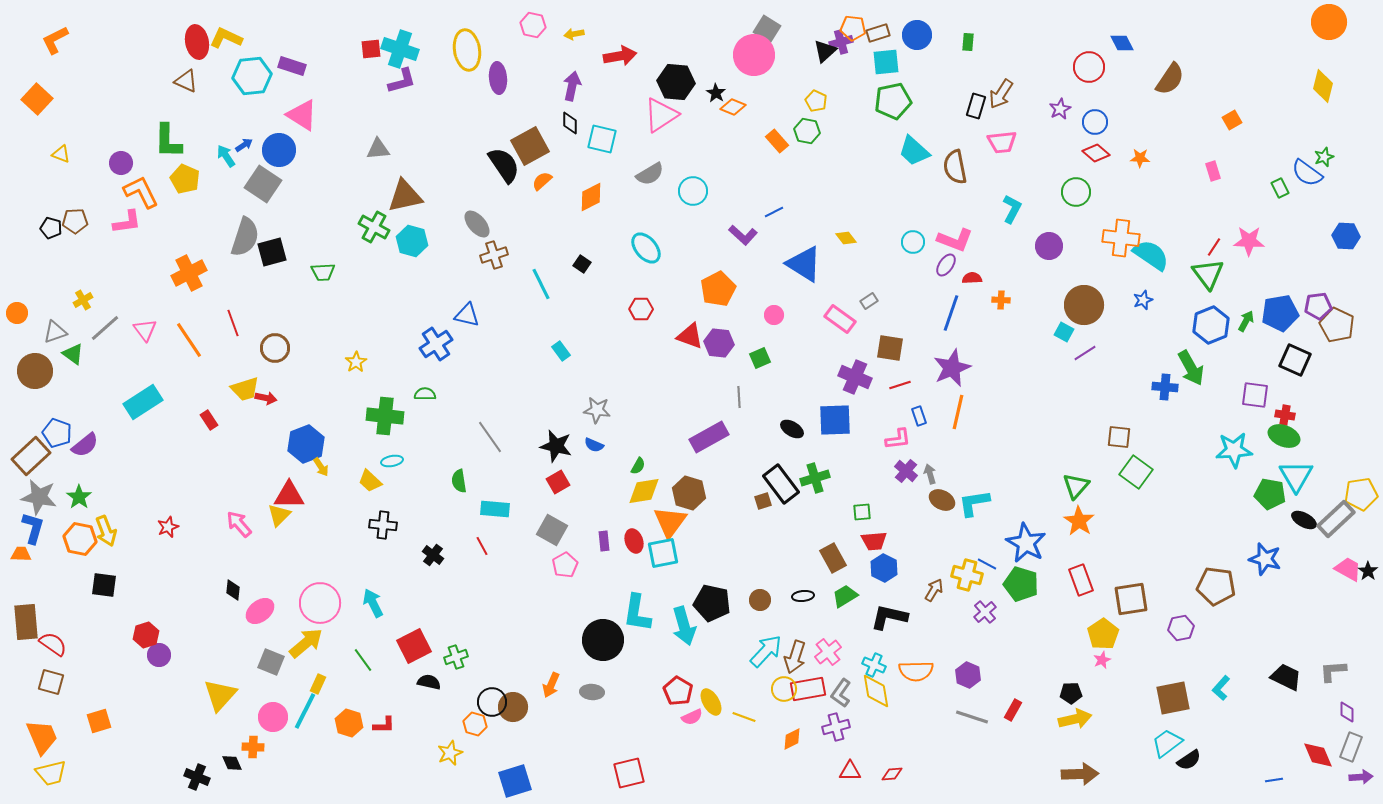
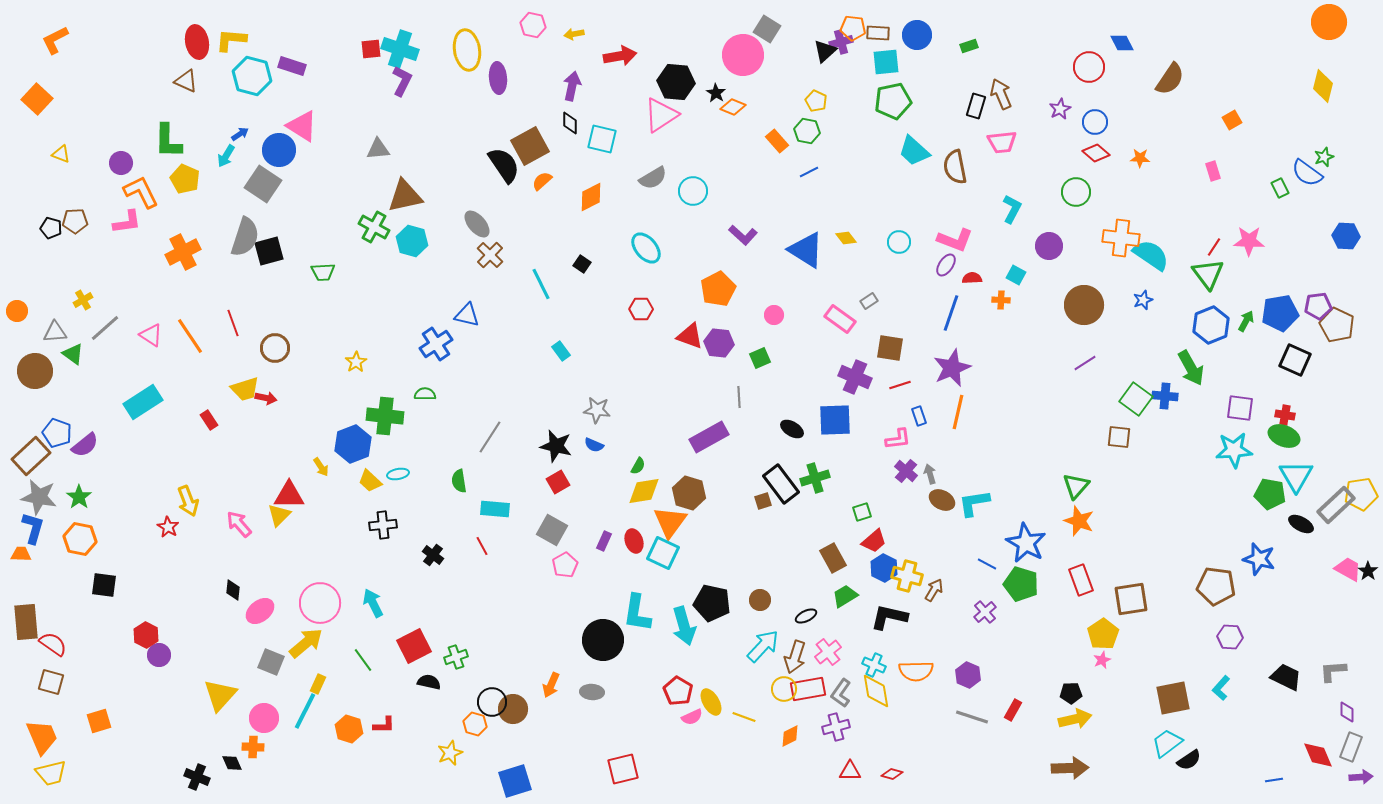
brown rectangle at (878, 33): rotated 20 degrees clockwise
yellow L-shape at (226, 38): moved 5 px right, 2 px down; rotated 20 degrees counterclockwise
green rectangle at (968, 42): moved 1 px right, 4 px down; rotated 66 degrees clockwise
pink circle at (754, 55): moved 11 px left
cyan hexagon at (252, 76): rotated 21 degrees clockwise
purple L-shape at (402, 81): rotated 48 degrees counterclockwise
brown arrow at (1001, 94): rotated 124 degrees clockwise
pink triangle at (302, 115): moved 11 px down
blue arrow at (244, 145): moved 4 px left, 11 px up
cyan arrow at (226, 156): rotated 115 degrees counterclockwise
gray semicircle at (650, 174): moved 3 px right, 4 px down
blue line at (774, 212): moved 35 px right, 40 px up
cyan circle at (913, 242): moved 14 px left
black square at (272, 252): moved 3 px left, 1 px up
brown cross at (494, 255): moved 4 px left; rotated 28 degrees counterclockwise
blue triangle at (804, 264): moved 2 px right, 14 px up
orange cross at (189, 273): moved 6 px left, 21 px up
orange circle at (17, 313): moved 2 px up
pink triangle at (145, 330): moved 6 px right, 5 px down; rotated 20 degrees counterclockwise
gray triangle at (55, 332): rotated 15 degrees clockwise
cyan square at (1064, 332): moved 48 px left, 57 px up
orange line at (189, 340): moved 1 px right, 4 px up
purple line at (1085, 353): moved 10 px down
blue cross at (1165, 387): moved 9 px down
purple square at (1255, 395): moved 15 px left, 13 px down
gray line at (490, 437): rotated 68 degrees clockwise
blue hexagon at (306, 444): moved 47 px right
cyan ellipse at (392, 461): moved 6 px right, 13 px down
green square at (1136, 472): moved 73 px up
green square at (862, 512): rotated 12 degrees counterclockwise
gray rectangle at (1336, 519): moved 14 px up
black ellipse at (1304, 520): moved 3 px left, 4 px down
orange star at (1079, 521): rotated 12 degrees counterclockwise
black cross at (383, 525): rotated 12 degrees counterclockwise
red star at (168, 527): rotated 20 degrees counterclockwise
yellow arrow at (106, 531): moved 82 px right, 30 px up
purple rectangle at (604, 541): rotated 30 degrees clockwise
red trapezoid at (874, 541): rotated 36 degrees counterclockwise
cyan square at (663, 553): rotated 36 degrees clockwise
blue star at (1265, 559): moved 6 px left
yellow cross at (967, 575): moved 60 px left, 1 px down
black ellipse at (803, 596): moved 3 px right, 20 px down; rotated 20 degrees counterclockwise
purple hexagon at (1181, 628): moved 49 px right, 9 px down; rotated 15 degrees clockwise
red hexagon at (146, 635): rotated 15 degrees counterclockwise
cyan arrow at (766, 651): moved 3 px left, 5 px up
brown circle at (513, 707): moved 2 px down
pink circle at (273, 717): moved 9 px left, 1 px down
orange hexagon at (349, 723): moved 6 px down
orange diamond at (792, 739): moved 2 px left, 3 px up
red square at (629, 773): moved 6 px left, 4 px up
red diamond at (892, 774): rotated 20 degrees clockwise
brown arrow at (1080, 774): moved 10 px left, 6 px up
